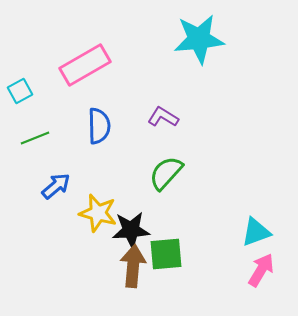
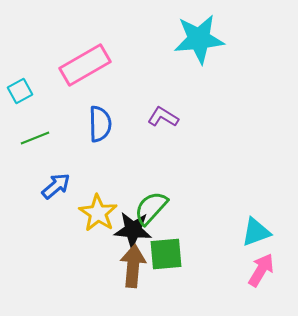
blue semicircle: moved 1 px right, 2 px up
green semicircle: moved 15 px left, 35 px down
yellow star: rotated 18 degrees clockwise
black star: moved 2 px right; rotated 9 degrees clockwise
